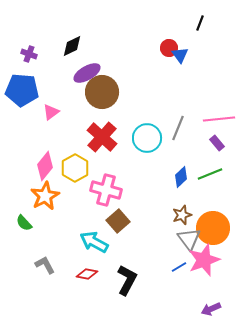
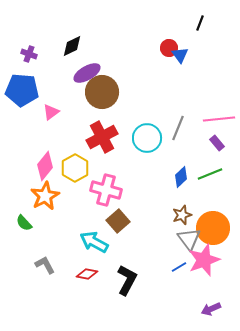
red cross: rotated 20 degrees clockwise
